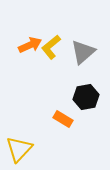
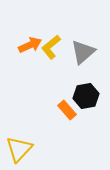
black hexagon: moved 1 px up
orange rectangle: moved 4 px right, 9 px up; rotated 18 degrees clockwise
